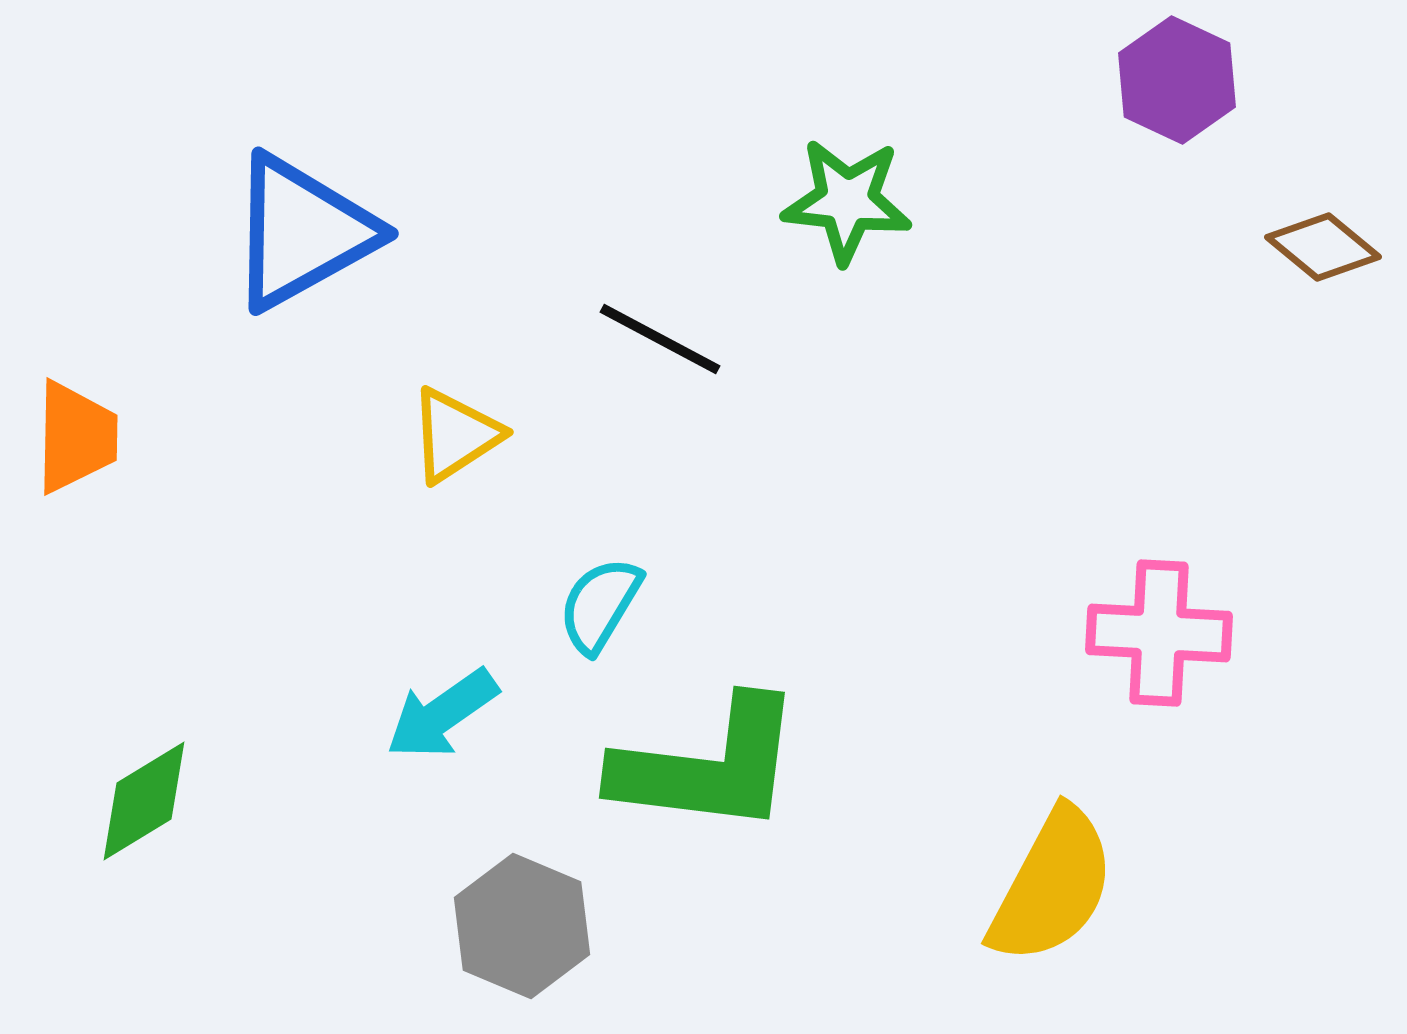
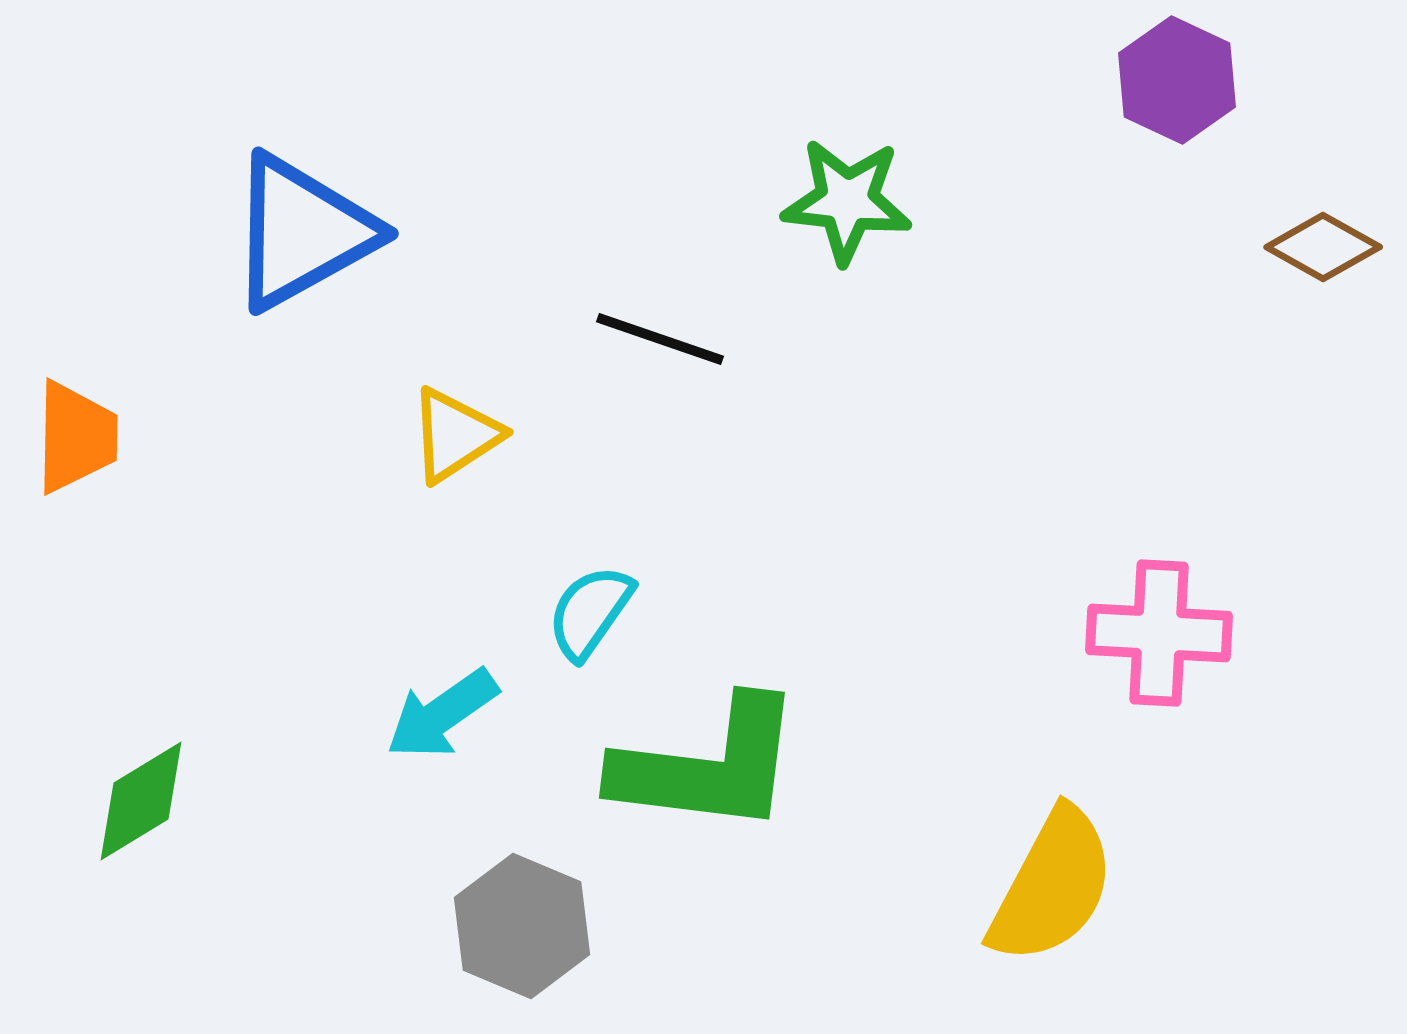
brown diamond: rotated 10 degrees counterclockwise
black line: rotated 9 degrees counterclockwise
cyan semicircle: moved 10 px left, 7 px down; rotated 4 degrees clockwise
green diamond: moved 3 px left
